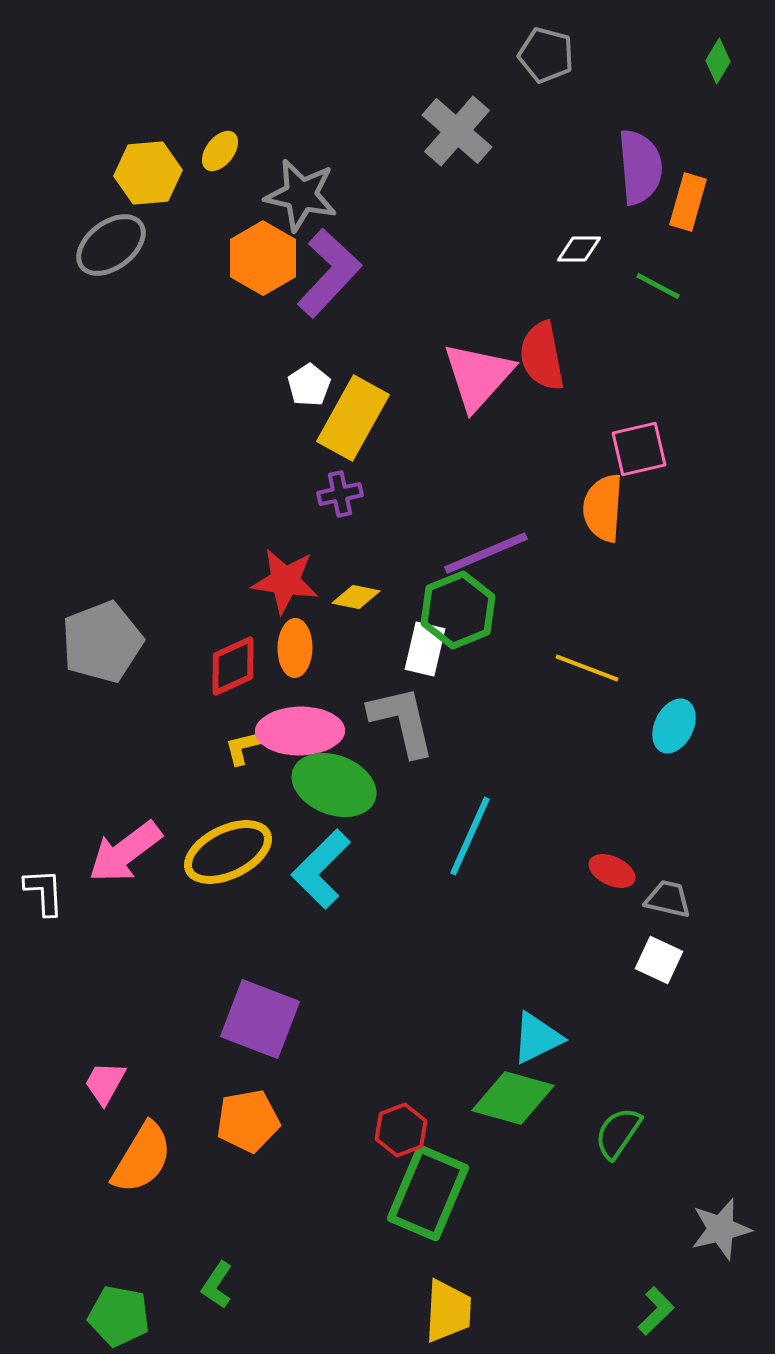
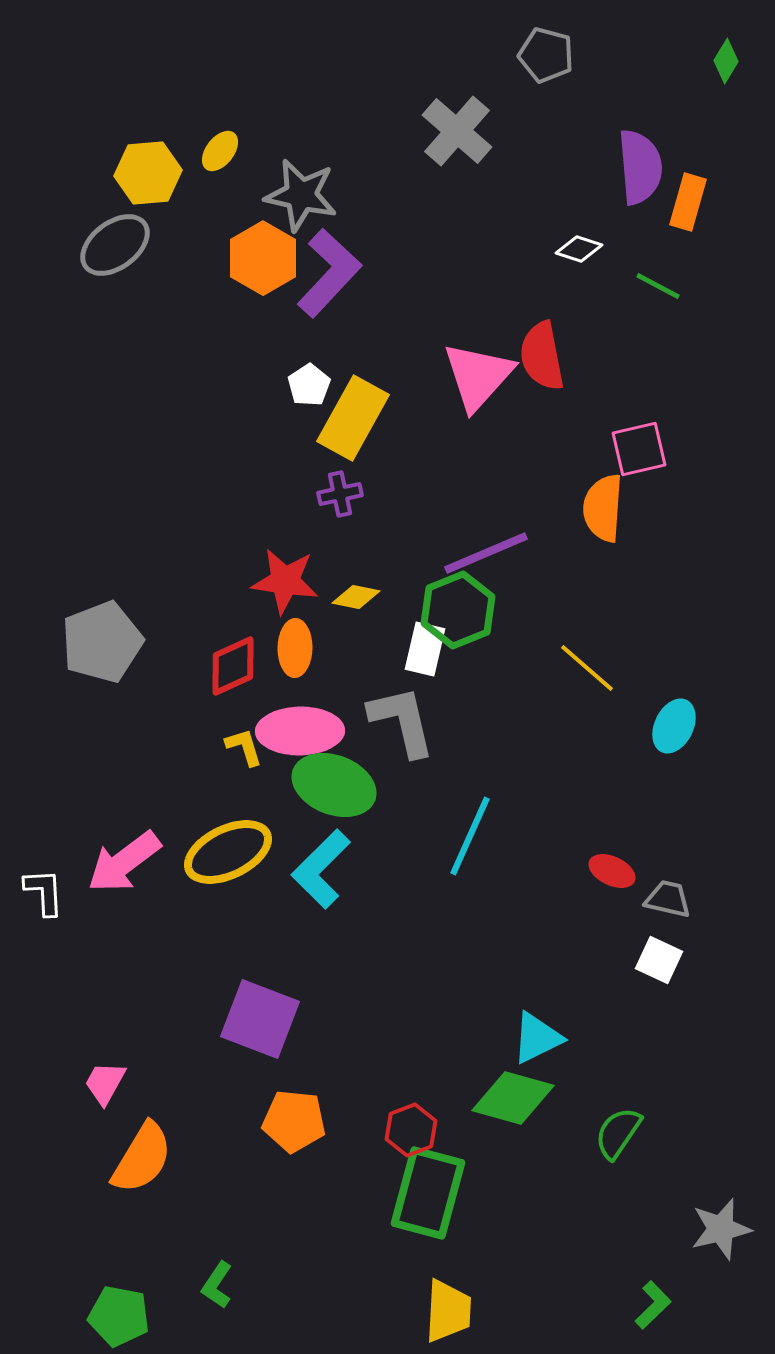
green diamond at (718, 61): moved 8 px right
gray ellipse at (111, 245): moved 4 px right
white diamond at (579, 249): rotated 18 degrees clockwise
yellow line at (587, 668): rotated 20 degrees clockwise
yellow L-shape at (244, 747): rotated 87 degrees clockwise
pink arrow at (125, 852): moved 1 px left, 10 px down
orange pentagon at (248, 1121): moved 46 px right; rotated 16 degrees clockwise
red hexagon at (401, 1130): moved 10 px right
green rectangle at (428, 1193): rotated 8 degrees counterclockwise
green L-shape at (656, 1311): moved 3 px left, 6 px up
